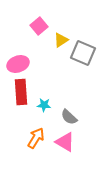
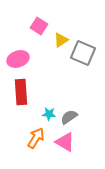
pink square: rotated 18 degrees counterclockwise
pink ellipse: moved 5 px up
cyan star: moved 5 px right, 9 px down
gray semicircle: rotated 102 degrees clockwise
